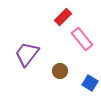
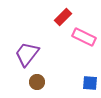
pink rectangle: moved 2 px right, 2 px up; rotated 25 degrees counterclockwise
brown circle: moved 23 px left, 11 px down
blue square: rotated 28 degrees counterclockwise
